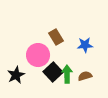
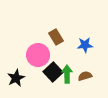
black star: moved 3 px down
